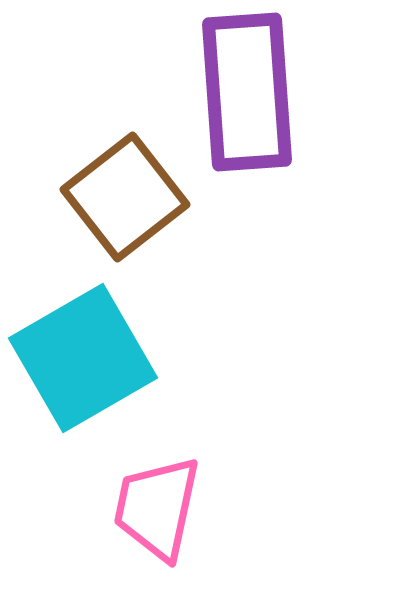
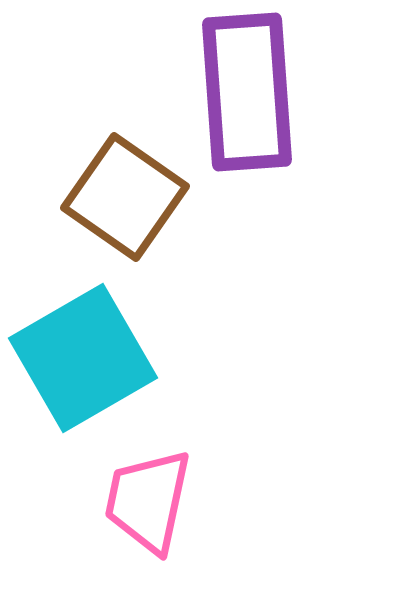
brown square: rotated 17 degrees counterclockwise
pink trapezoid: moved 9 px left, 7 px up
